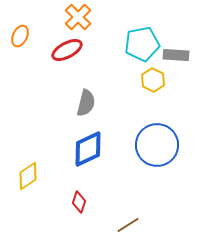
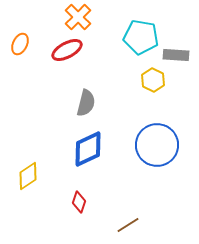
orange ellipse: moved 8 px down
cyan pentagon: moved 1 px left, 7 px up; rotated 20 degrees clockwise
